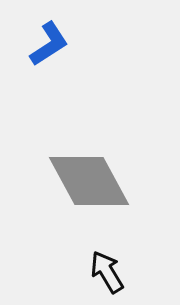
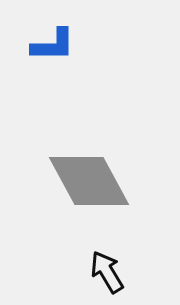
blue L-shape: moved 4 px right, 1 px down; rotated 33 degrees clockwise
